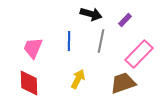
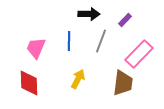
black arrow: moved 2 px left; rotated 15 degrees counterclockwise
gray line: rotated 10 degrees clockwise
pink trapezoid: moved 3 px right
brown trapezoid: rotated 116 degrees clockwise
